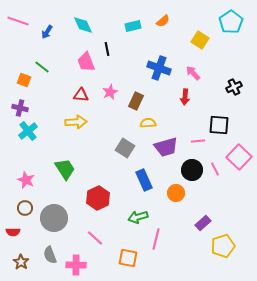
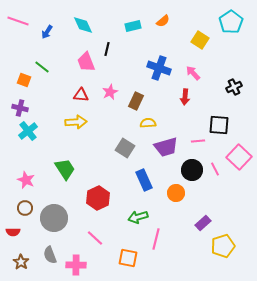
black line at (107, 49): rotated 24 degrees clockwise
